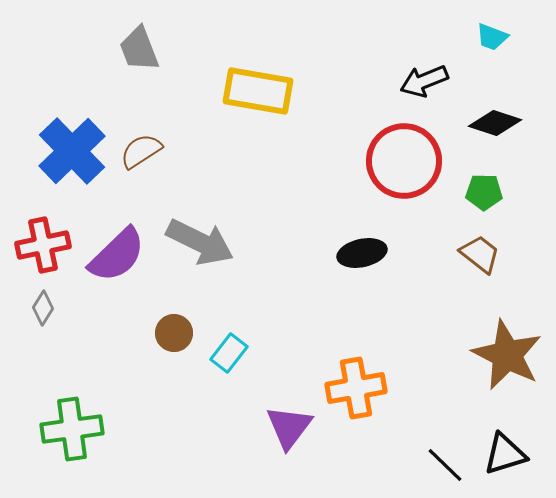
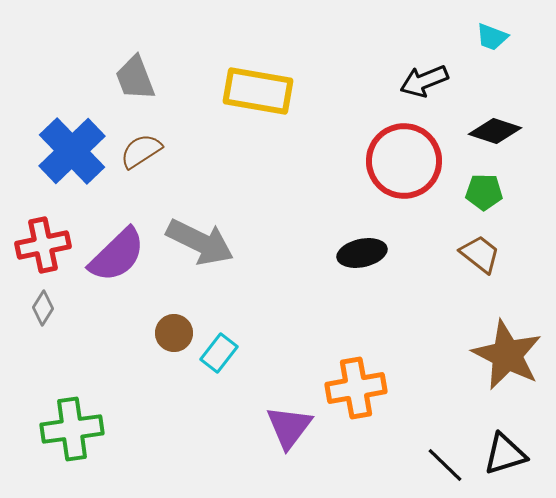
gray trapezoid: moved 4 px left, 29 px down
black diamond: moved 8 px down
cyan rectangle: moved 10 px left
